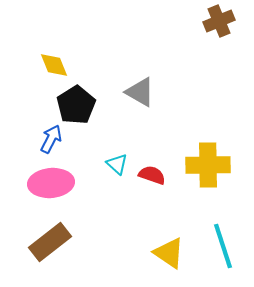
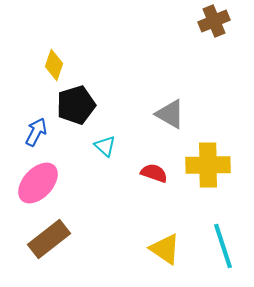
brown cross: moved 5 px left
yellow diamond: rotated 40 degrees clockwise
gray triangle: moved 30 px right, 22 px down
black pentagon: rotated 15 degrees clockwise
blue arrow: moved 15 px left, 7 px up
cyan triangle: moved 12 px left, 18 px up
red semicircle: moved 2 px right, 2 px up
pink ellipse: moved 13 px left; rotated 42 degrees counterclockwise
brown rectangle: moved 1 px left, 3 px up
yellow triangle: moved 4 px left, 4 px up
